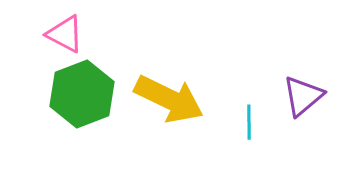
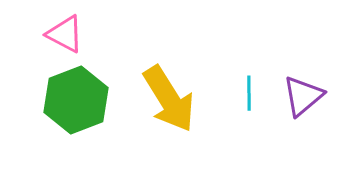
green hexagon: moved 6 px left, 6 px down
yellow arrow: rotated 32 degrees clockwise
cyan line: moved 29 px up
